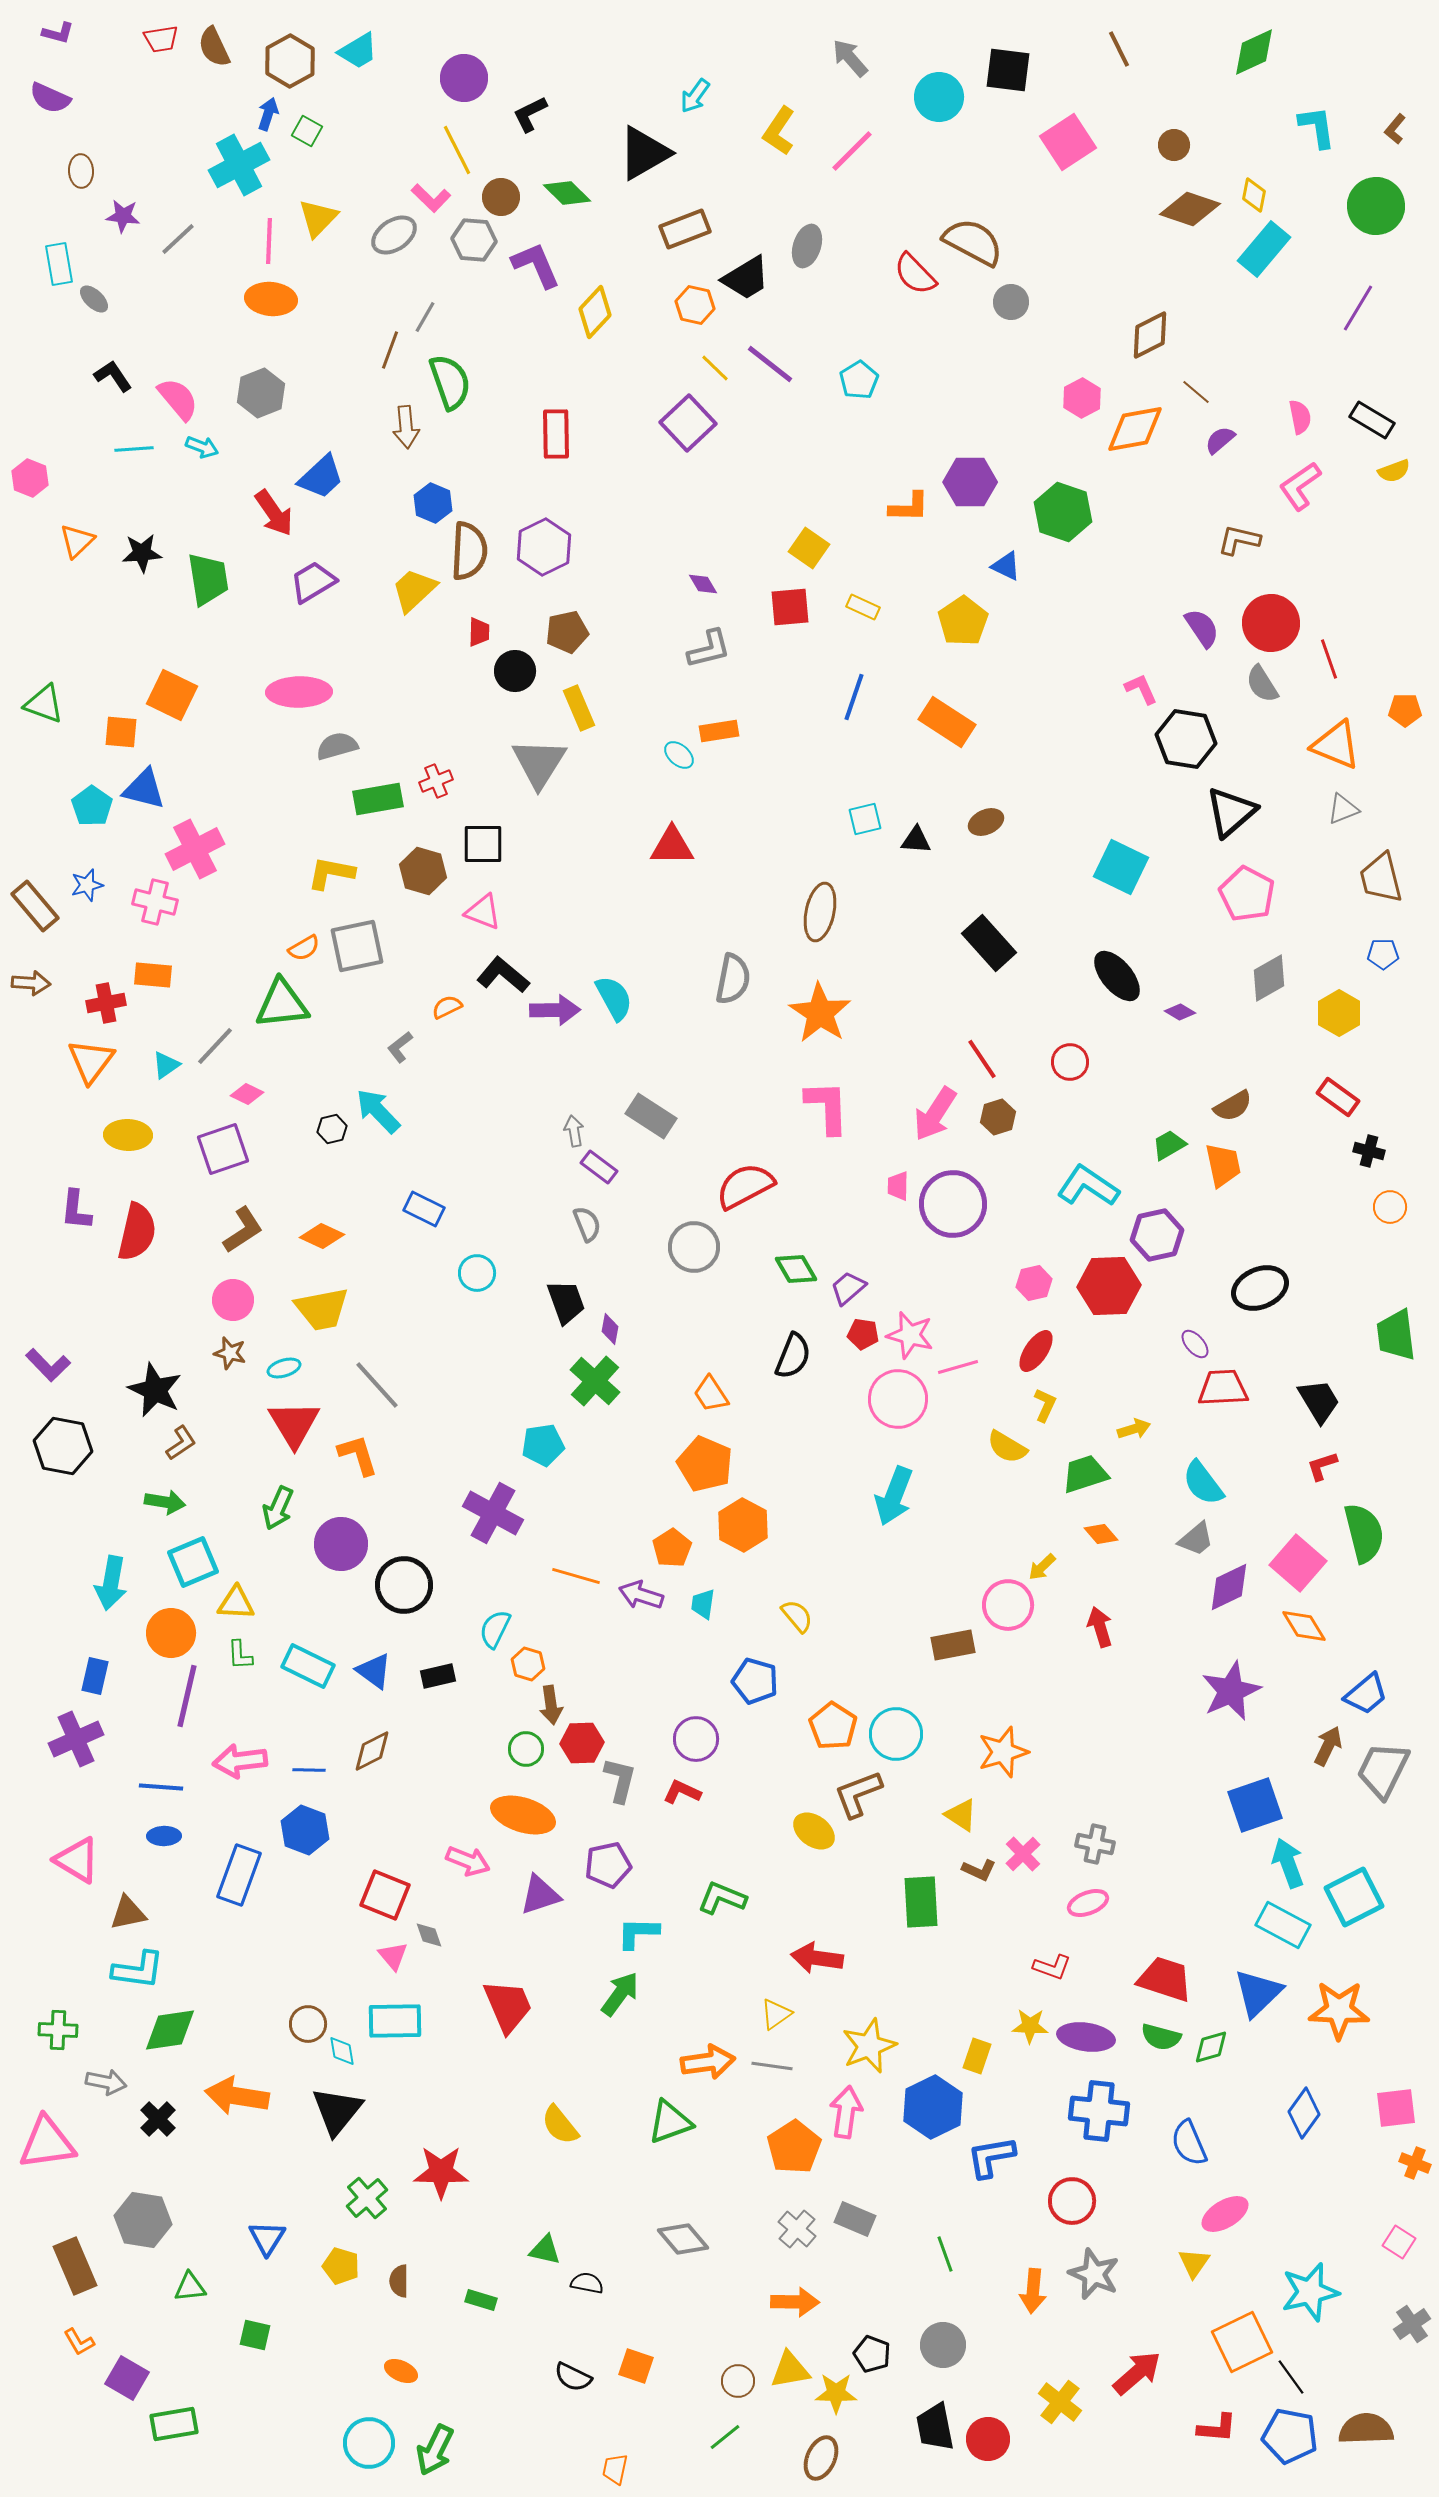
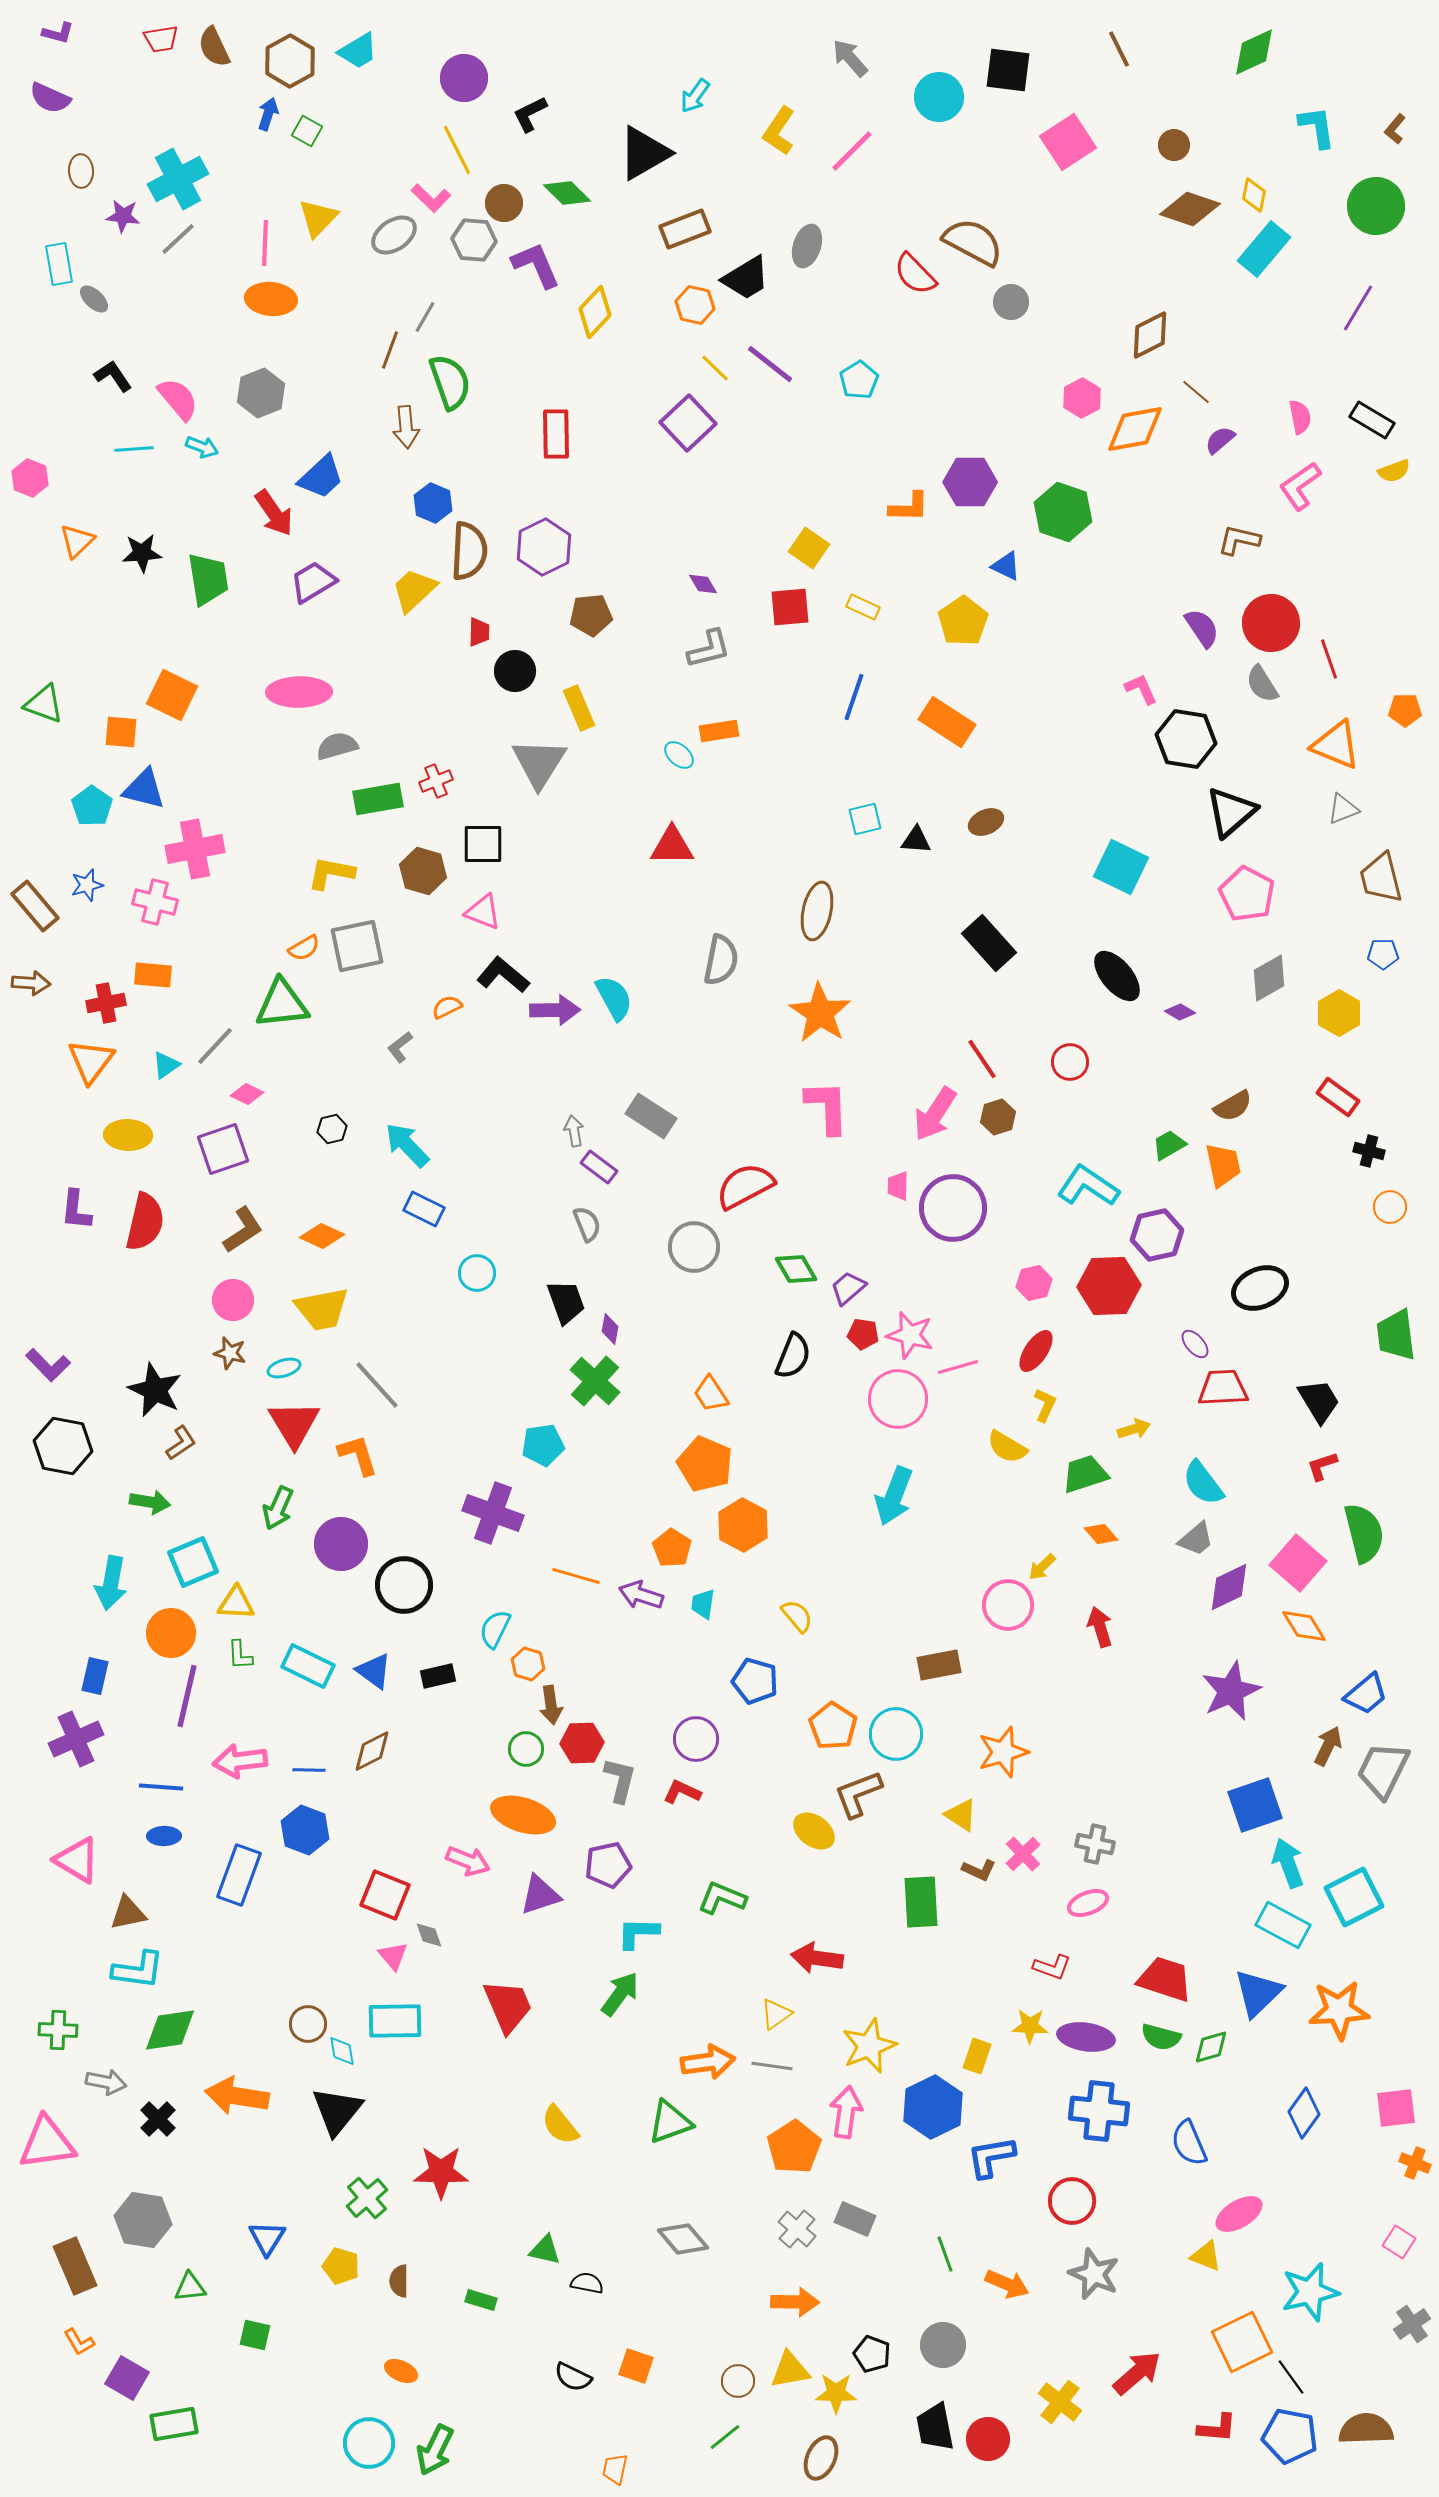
cyan cross at (239, 165): moved 61 px left, 14 px down
brown circle at (501, 197): moved 3 px right, 6 px down
pink line at (269, 241): moved 4 px left, 2 px down
brown pentagon at (567, 632): moved 24 px right, 17 px up; rotated 6 degrees clockwise
pink cross at (195, 849): rotated 16 degrees clockwise
brown ellipse at (820, 912): moved 3 px left, 1 px up
gray semicircle at (733, 979): moved 12 px left, 19 px up
cyan arrow at (378, 1111): moved 29 px right, 34 px down
purple circle at (953, 1204): moved 4 px down
red semicircle at (137, 1232): moved 8 px right, 10 px up
green arrow at (165, 1502): moved 15 px left
purple cross at (493, 1513): rotated 8 degrees counterclockwise
orange pentagon at (672, 1548): rotated 6 degrees counterclockwise
brown rectangle at (953, 1645): moved 14 px left, 20 px down
orange star at (1339, 2010): rotated 6 degrees counterclockwise
pink ellipse at (1225, 2214): moved 14 px right
yellow triangle at (1194, 2263): moved 12 px right, 7 px up; rotated 44 degrees counterclockwise
orange arrow at (1033, 2291): moved 26 px left, 7 px up; rotated 72 degrees counterclockwise
